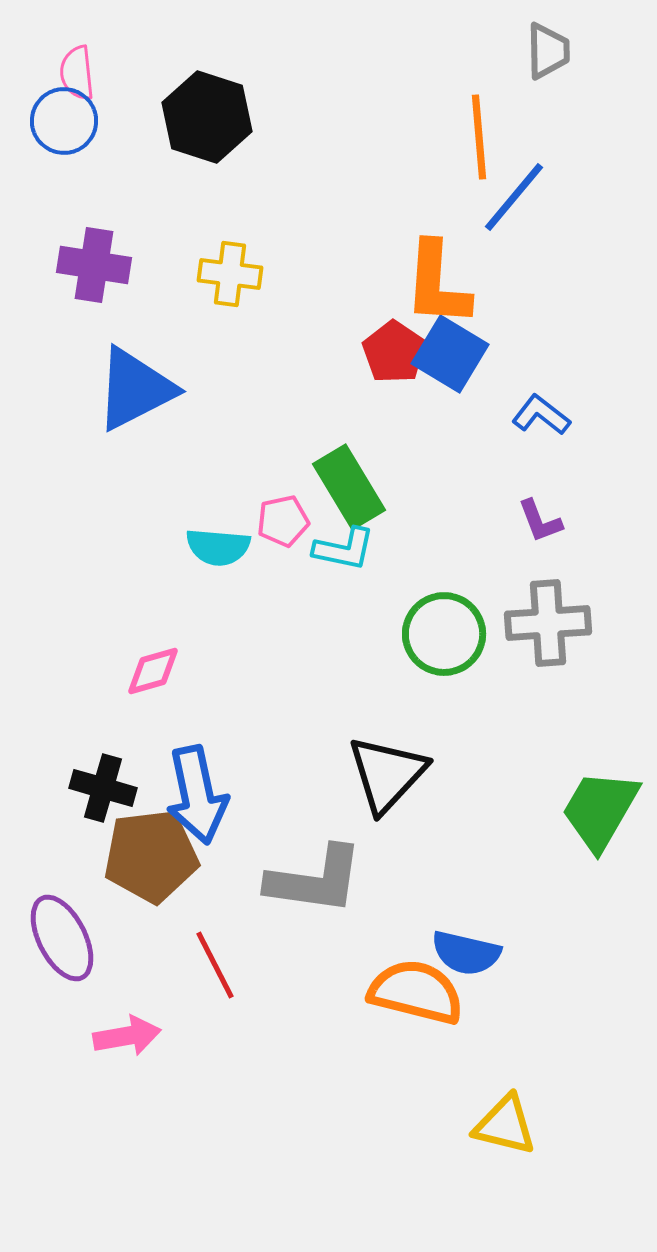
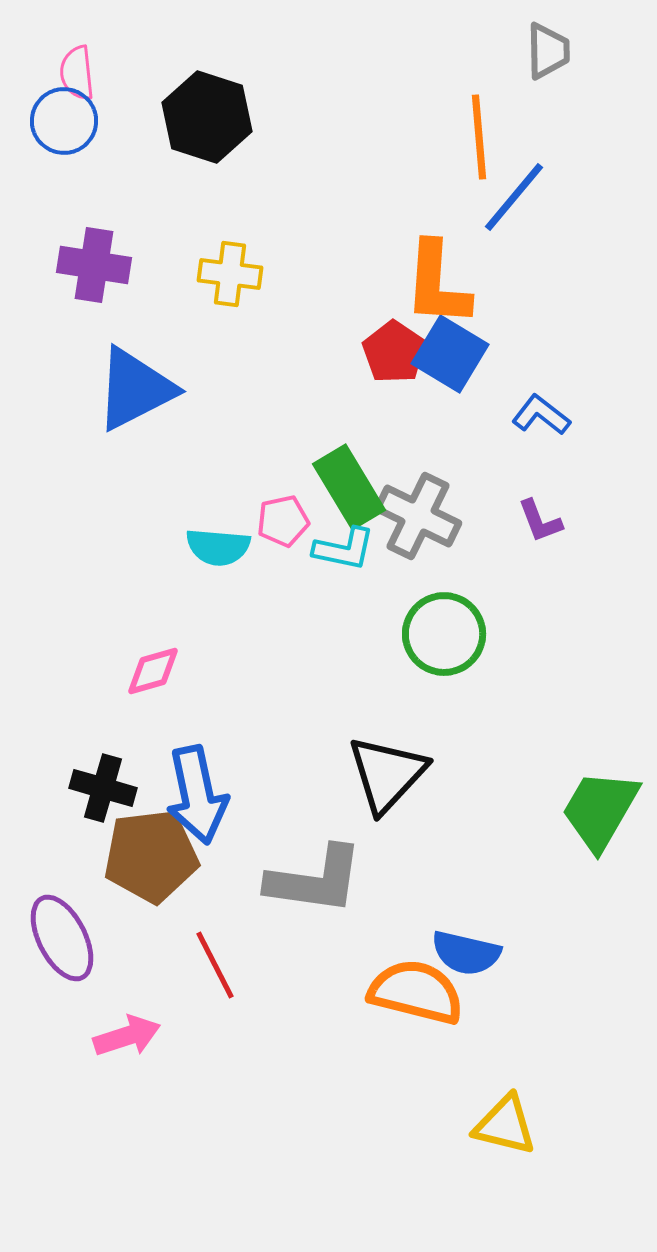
gray cross: moved 130 px left, 107 px up; rotated 30 degrees clockwise
pink arrow: rotated 8 degrees counterclockwise
